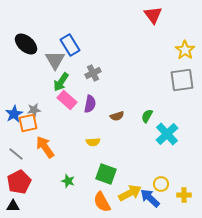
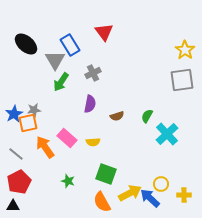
red triangle: moved 49 px left, 17 px down
pink rectangle: moved 38 px down
